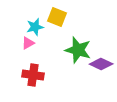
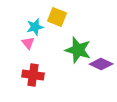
pink triangle: rotated 40 degrees counterclockwise
